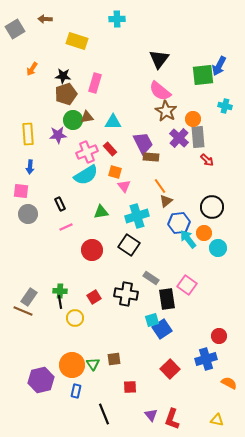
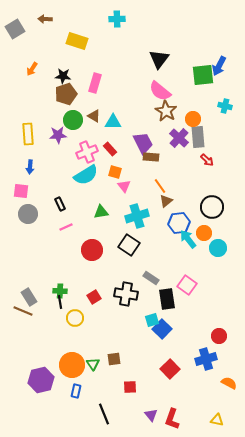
brown triangle at (87, 117): moved 7 px right, 1 px up; rotated 40 degrees clockwise
gray rectangle at (29, 297): rotated 66 degrees counterclockwise
blue square at (162, 329): rotated 12 degrees counterclockwise
